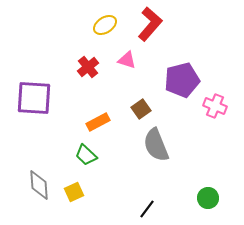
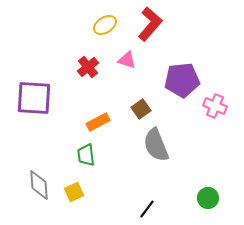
purple pentagon: rotated 8 degrees clockwise
green trapezoid: rotated 40 degrees clockwise
